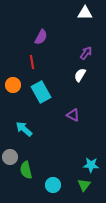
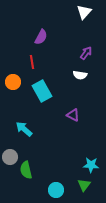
white triangle: moved 1 px left, 1 px up; rotated 49 degrees counterclockwise
white semicircle: rotated 112 degrees counterclockwise
orange circle: moved 3 px up
cyan rectangle: moved 1 px right, 1 px up
cyan circle: moved 3 px right, 5 px down
